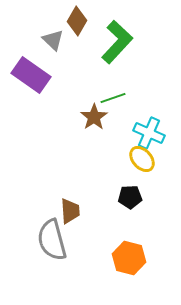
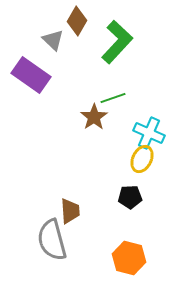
yellow ellipse: rotated 68 degrees clockwise
